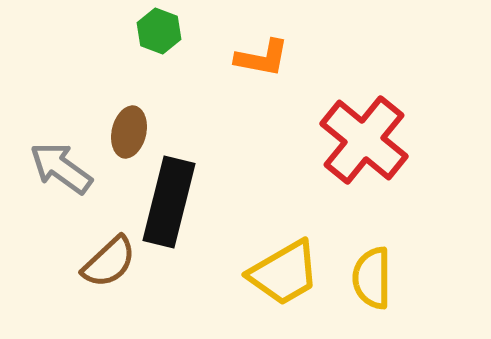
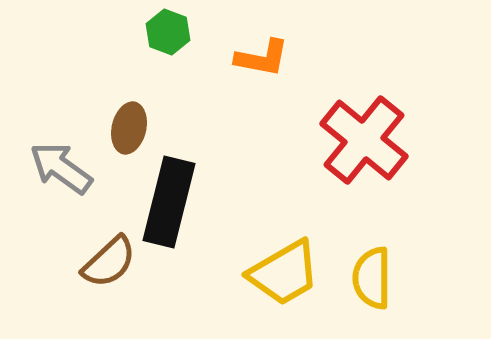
green hexagon: moved 9 px right, 1 px down
brown ellipse: moved 4 px up
